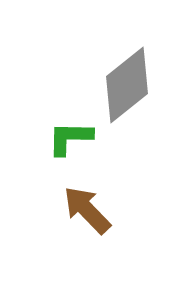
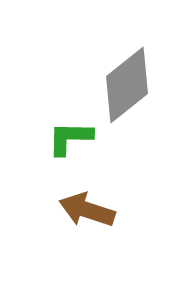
brown arrow: rotated 28 degrees counterclockwise
